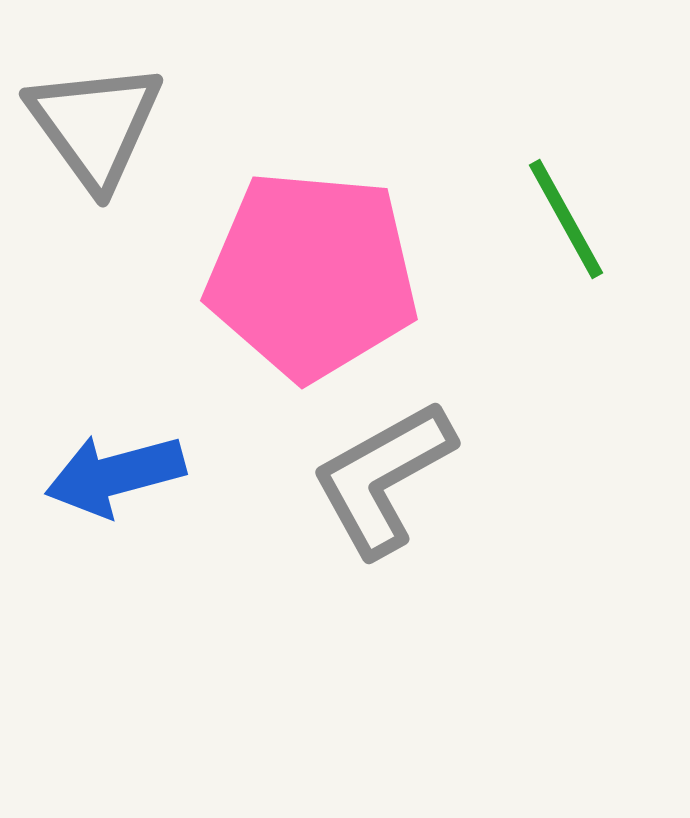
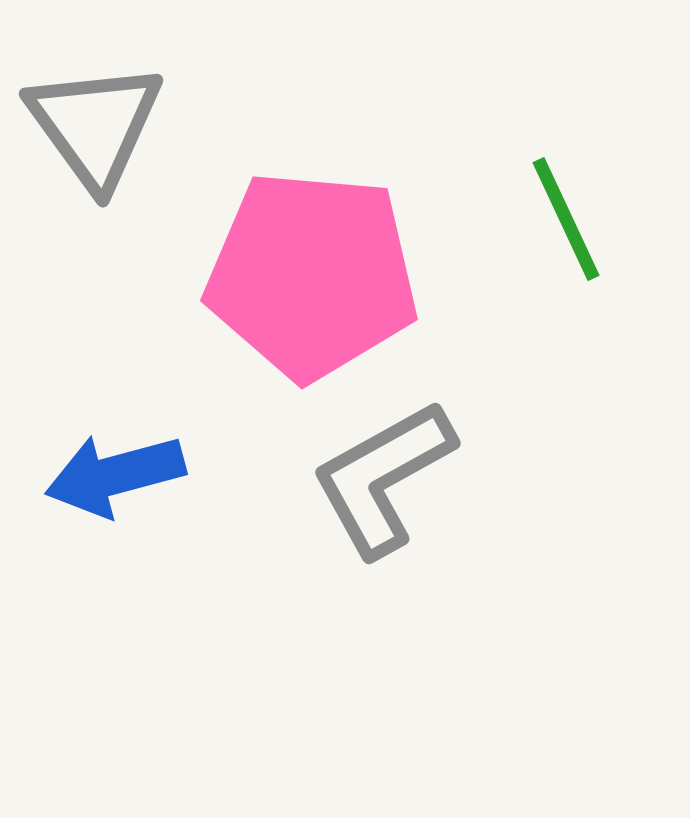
green line: rotated 4 degrees clockwise
